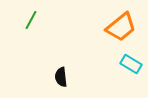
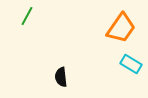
green line: moved 4 px left, 4 px up
orange trapezoid: moved 1 px down; rotated 16 degrees counterclockwise
